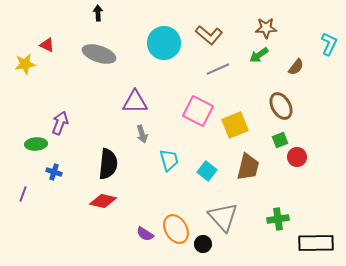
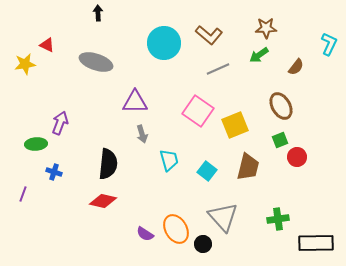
gray ellipse: moved 3 px left, 8 px down
pink square: rotated 8 degrees clockwise
